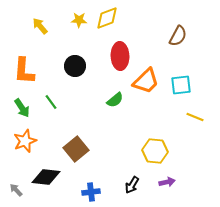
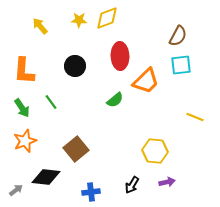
cyan square: moved 20 px up
gray arrow: rotated 96 degrees clockwise
